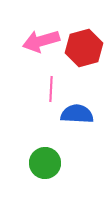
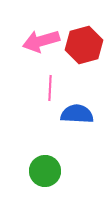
red hexagon: moved 3 px up
pink line: moved 1 px left, 1 px up
green circle: moved 8 px down
